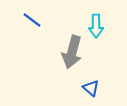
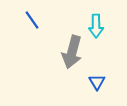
blue line: rotated 18 degrees clockwise
blue triangle: moved 6 px right, 6 px up; rotated 18 degrees clockwise
